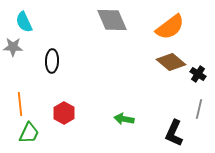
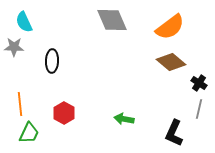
gray star: moved 1 px right
black cross: moved 1 px right, 9 px down
